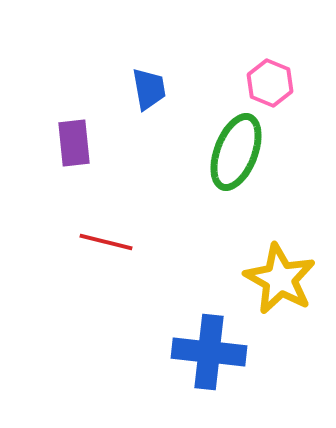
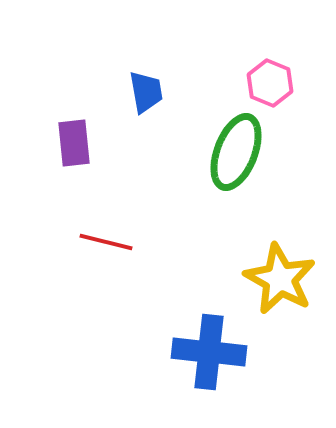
blue trapezoid: moved 3 px left, 3 px down
